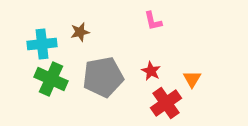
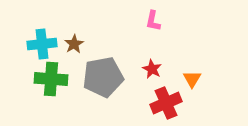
pink L-shape: rotated 25 degrees clockwise
brown star: moved 6 px left, 12 px down; rotated 18 degrees counterclockwise
red star: moved 1 px right, 2 px up
green cross: rotated 20 degrees counterclockwise
red cross: rotated 12 degrees clockwise
